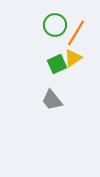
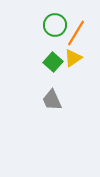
green square: moved 4 px left, 2 px up; rotated 24 degrees counterclockwise
gray trapezoid: rotated 15 degrees clockwise
